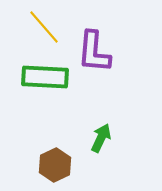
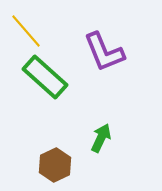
yellow line: moved 18 px left, 4 px down
purple L-shape: moved 10 px right; rotated 27 degrees counterclockwise
green rectangle: rotated 39 degrees clockwise
